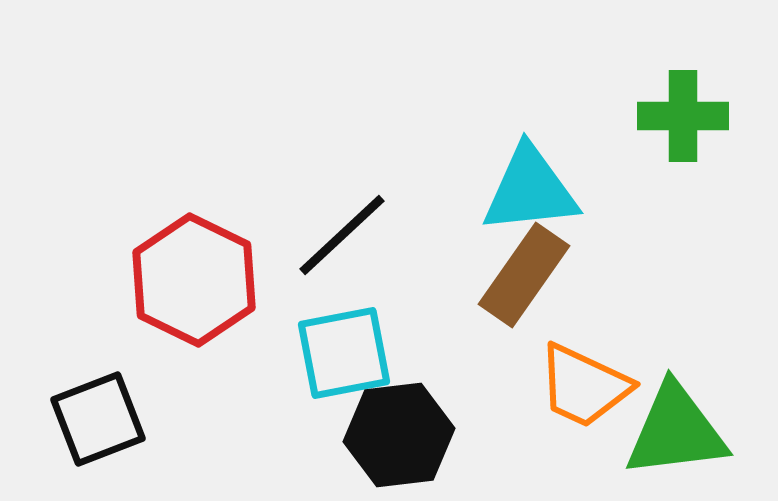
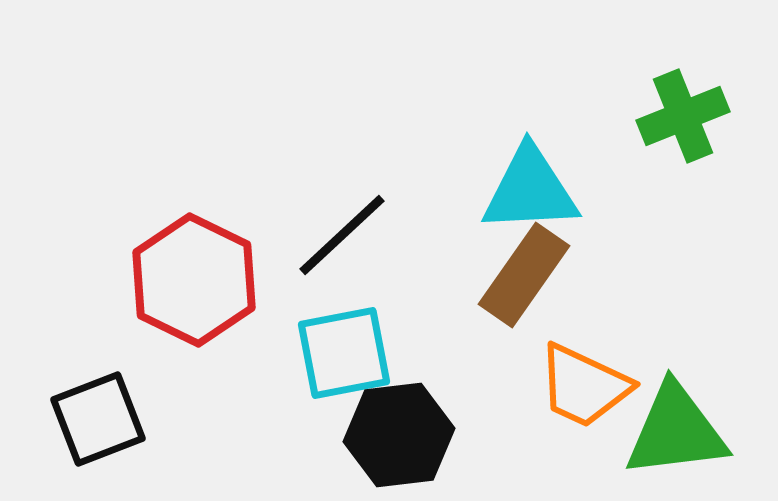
green cross: rotated 22 degrees counterclockwise
cyan triangle: rotated 3 degrees clockwise
